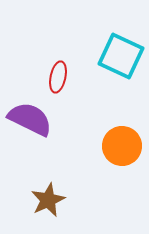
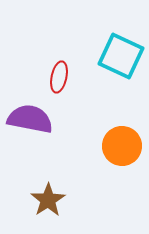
red ellipse: moved 1 px right
purple semicircle: rotated 15 degrees counterclockwise
brown star: rotated 8 degrees counterclockwise
